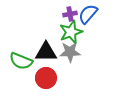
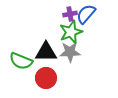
blue semicircle: moved 2 px left
